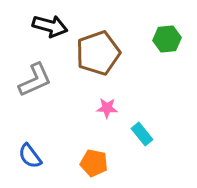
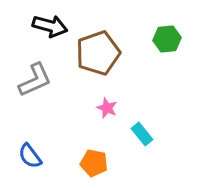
pink star: rotated 20 degrees clockwise
